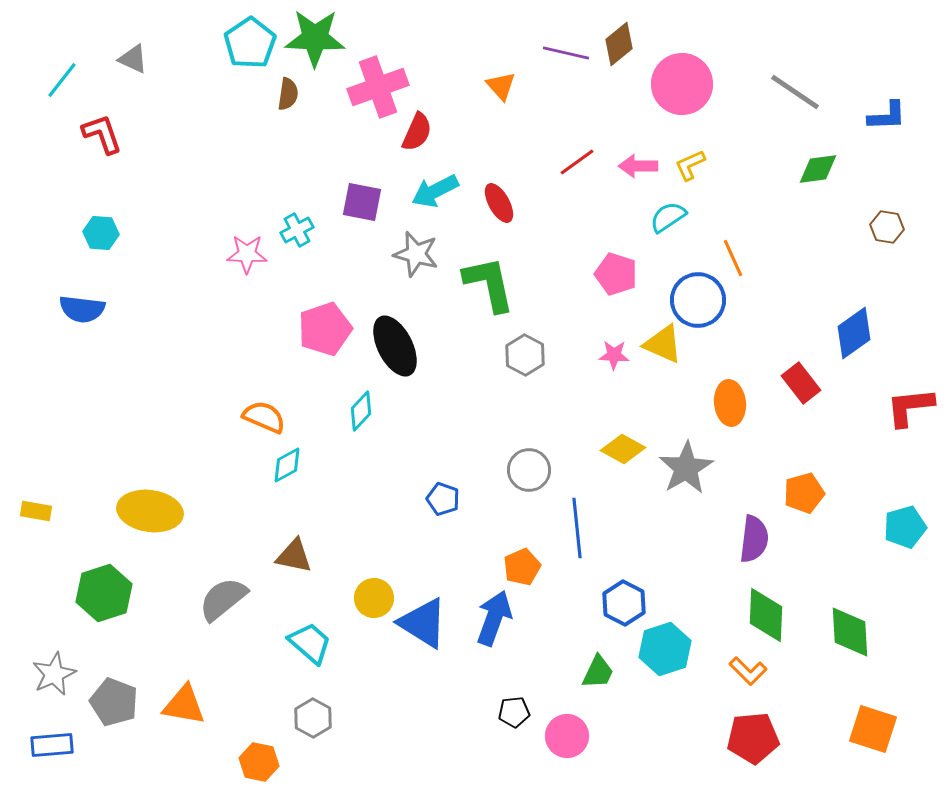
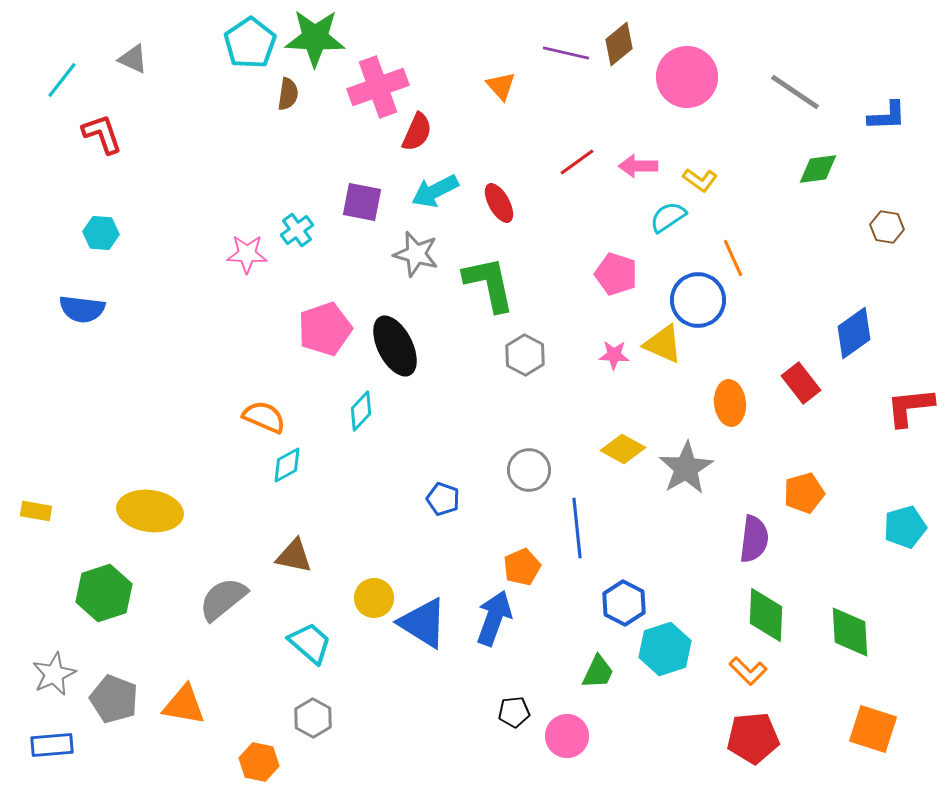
pink circle at (682, 84): moved 5 px right, 7 px up
yellow L-shape at (690, 165): moved 10 px right, 15 px down; rotated 120 degrees counterclockwise
cyan cross at (297, 230): rotated 8 degrees counterclockwise
gray pentagon at (114, 702): moved 3 px up
